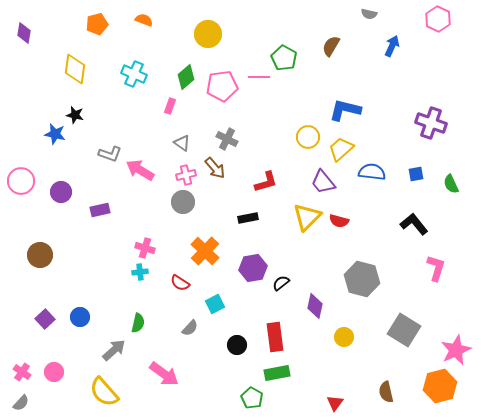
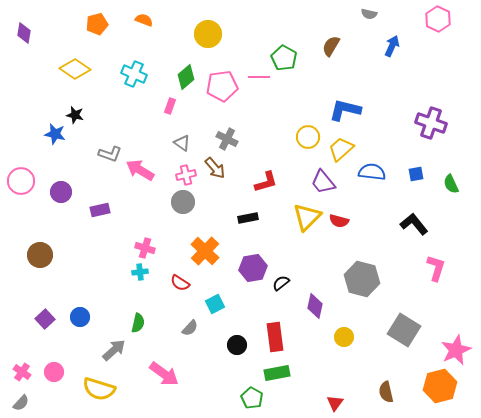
yellow diamond at (75, 69): rotated 64 degrees counterclockwise
yellow semicircle at (104, 392): moved 5 px left, 3 px up; rotated 32 degrees counterclockwise
